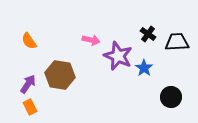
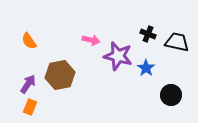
black cross: rotated 14 degrees counterclockwise
black trapezoid: rotated 15 degrees clockwise
purple star: rotated 8 degrees counterclockwise
blue star: moved 2 px right
brown hexagon: rotated 20 degrees counterclockwise
black circle: moved 2 px up
orange rectangle: rotated 49 degrees clockwise
